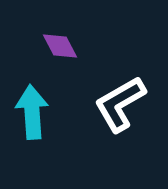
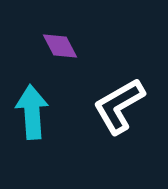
white L-shape: moved 1 px left, 2 px down
